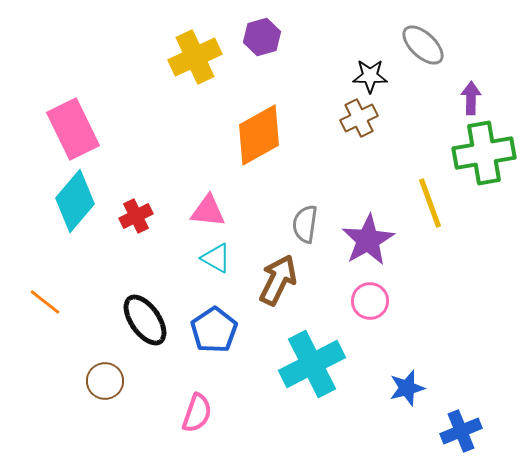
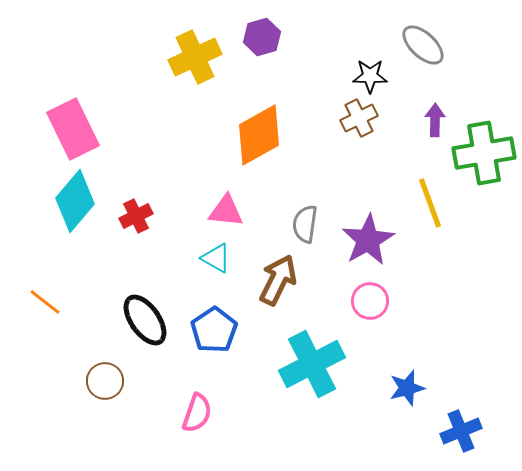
purple arrow: moved 36 px left, 22 px down
pink triangle: moved 18 px right
